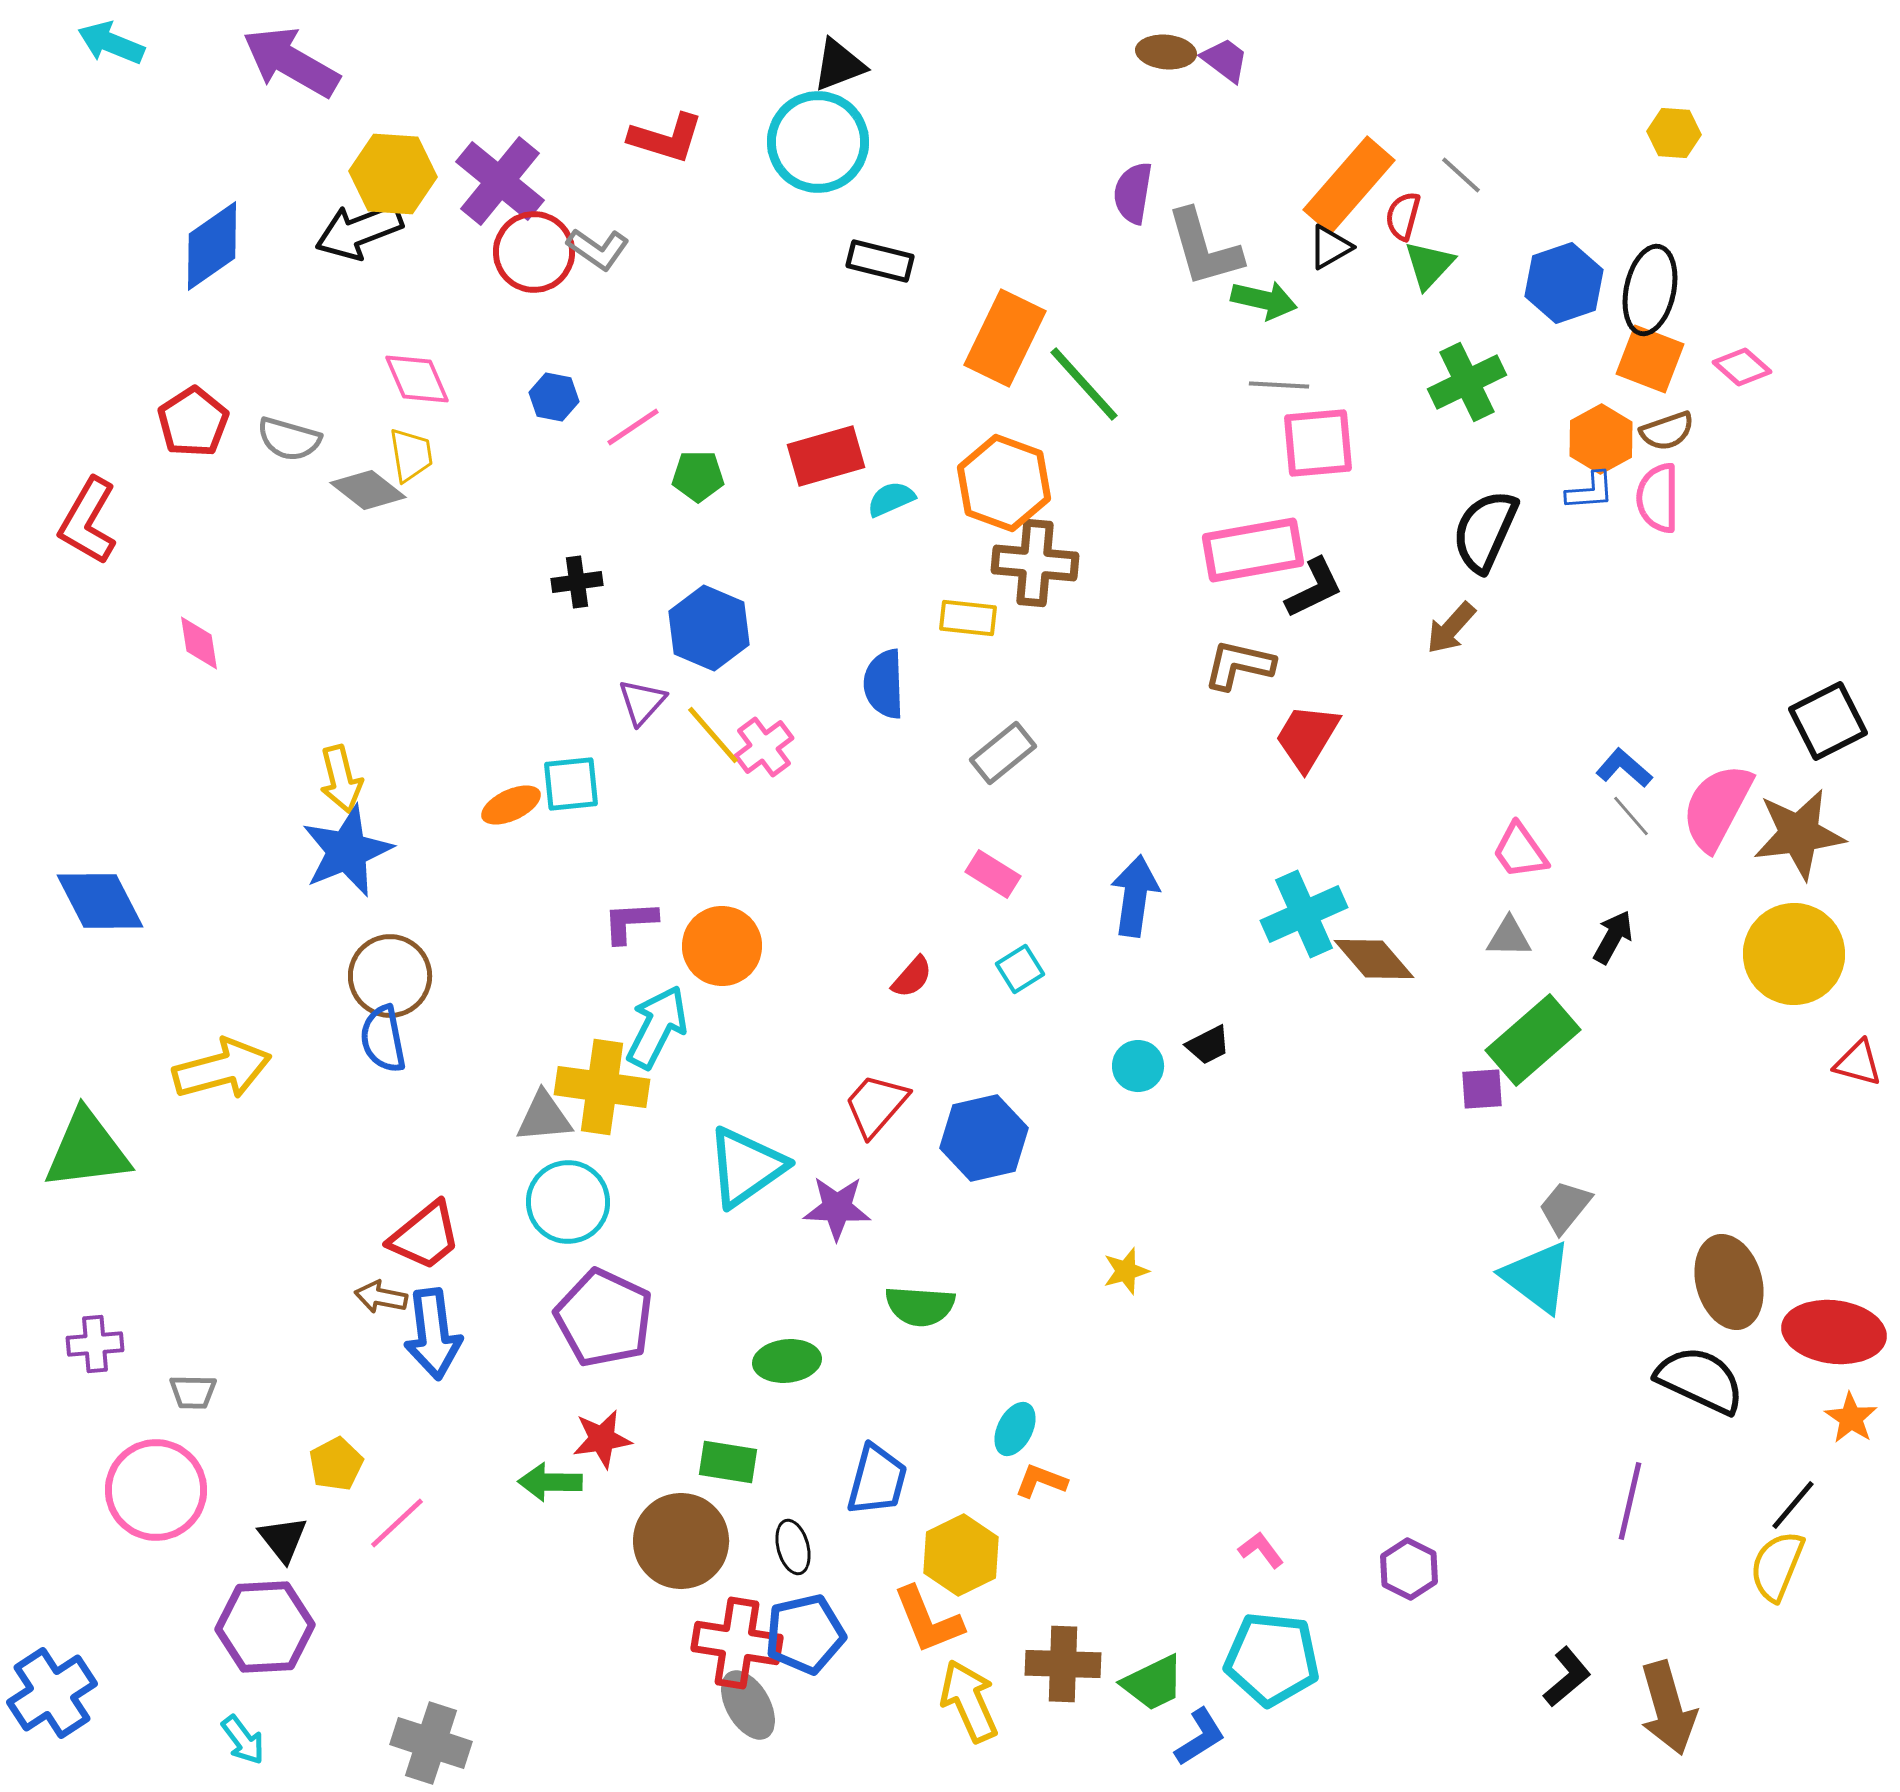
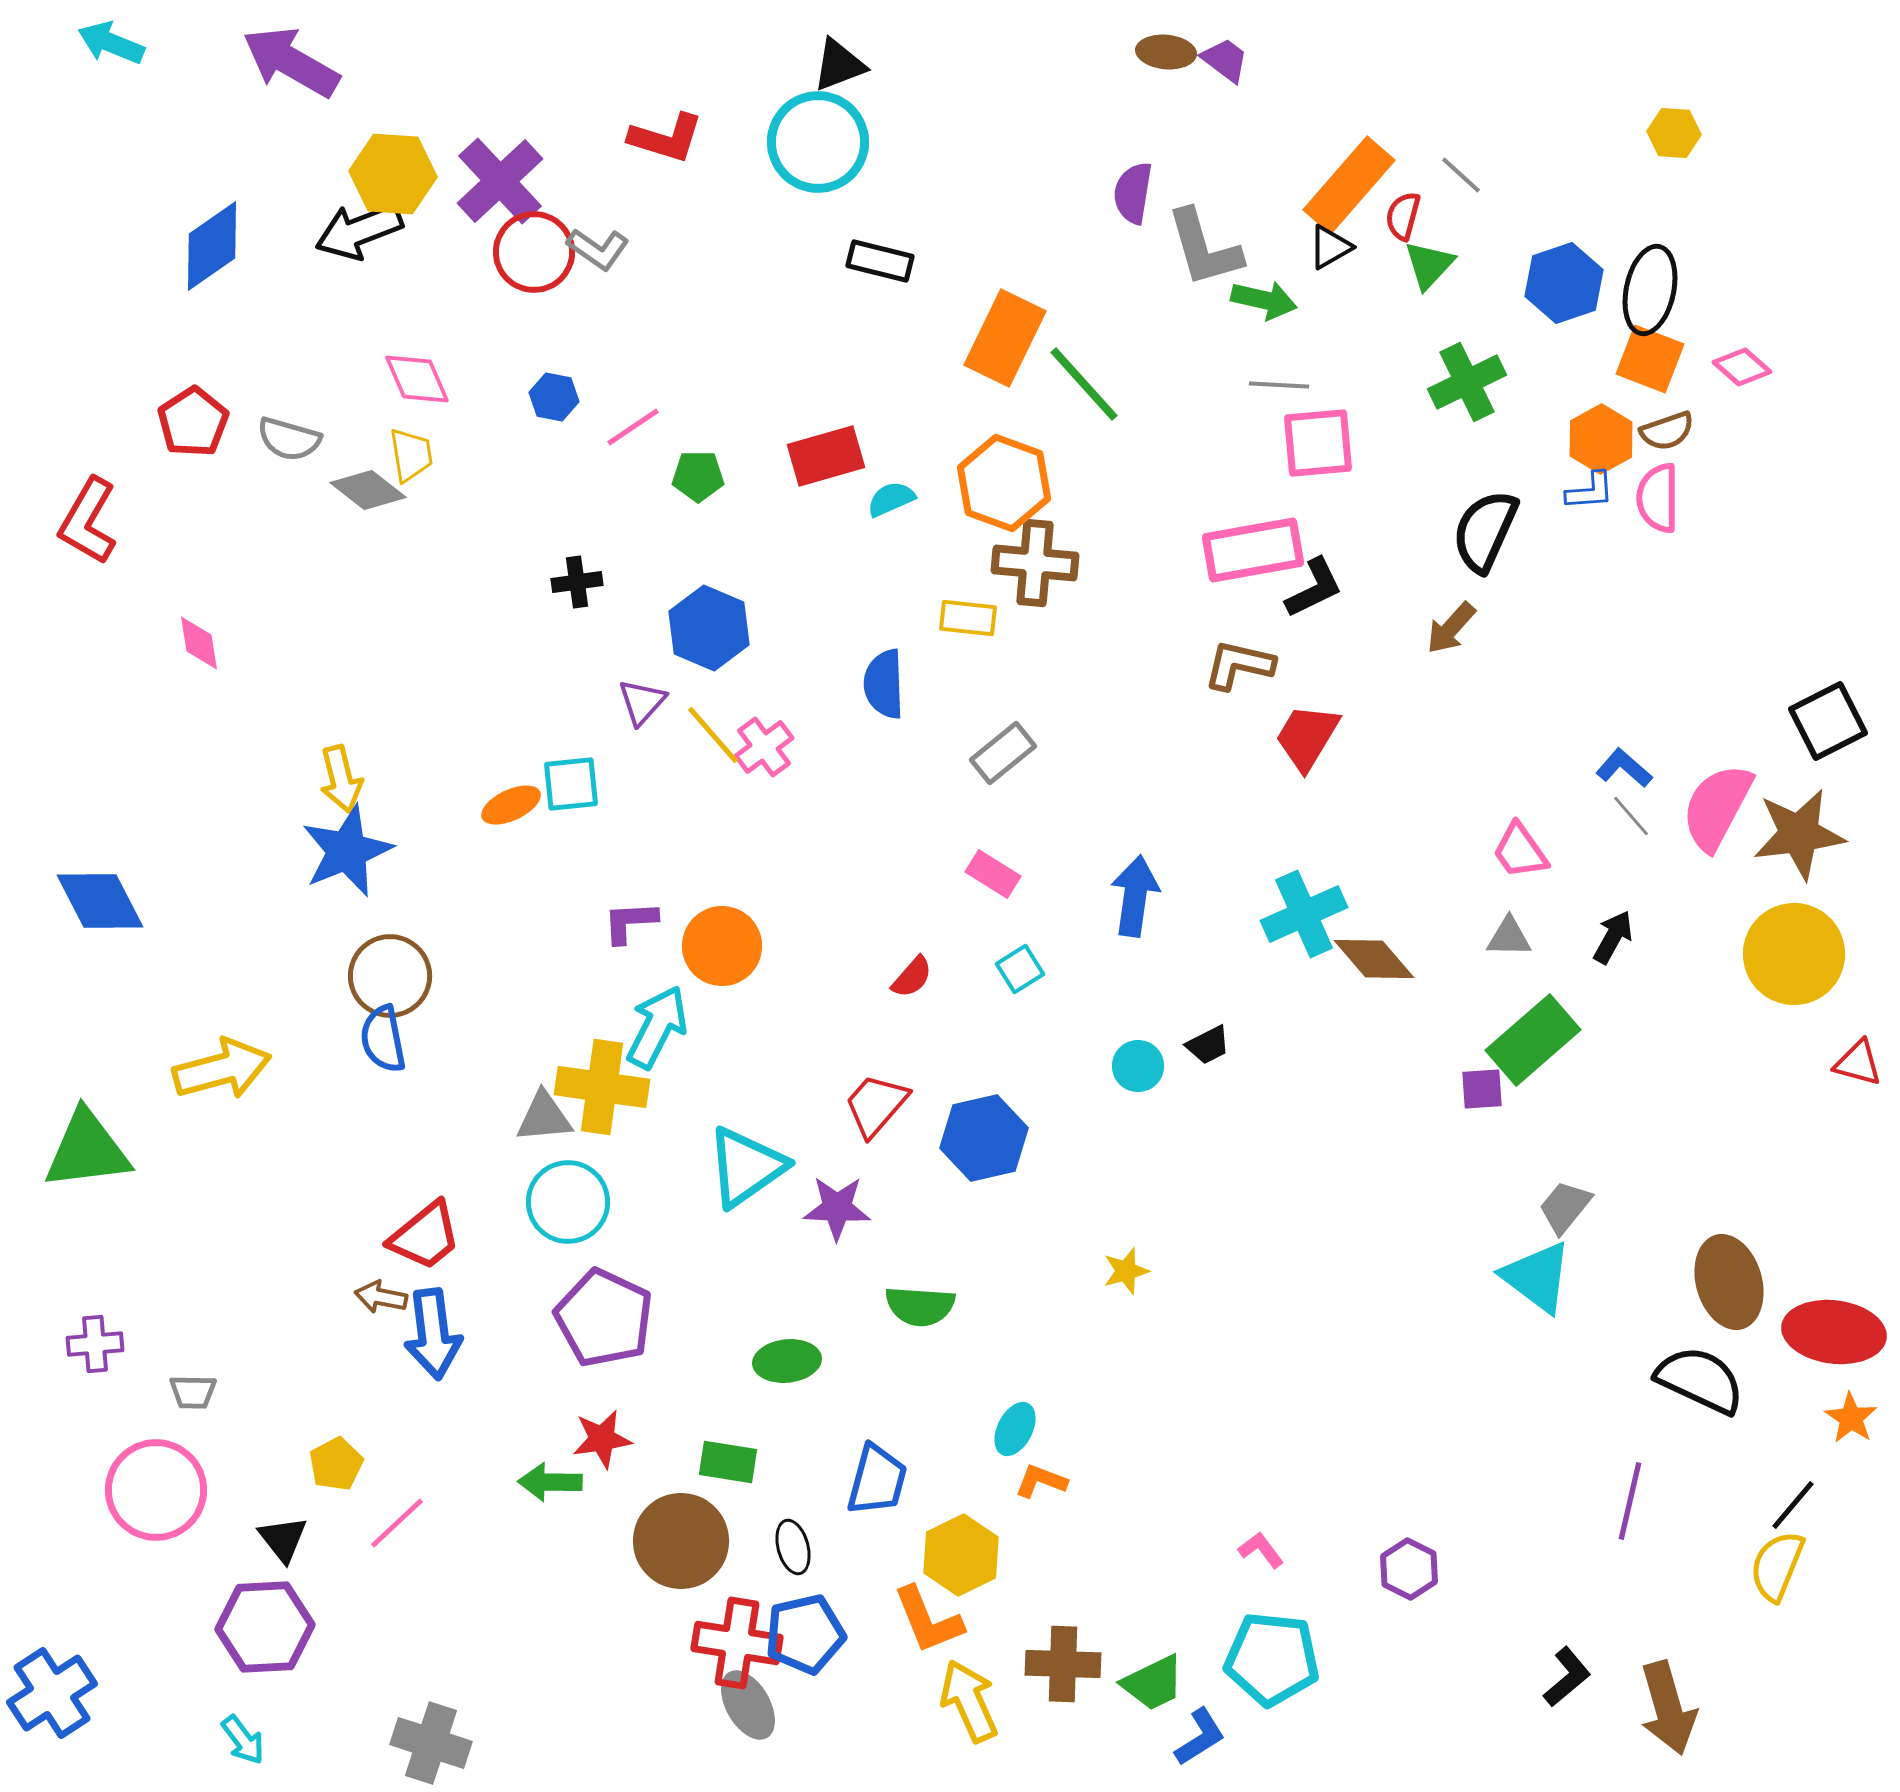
purple cross at (500, 181): rotated 8 degrees clockwise
